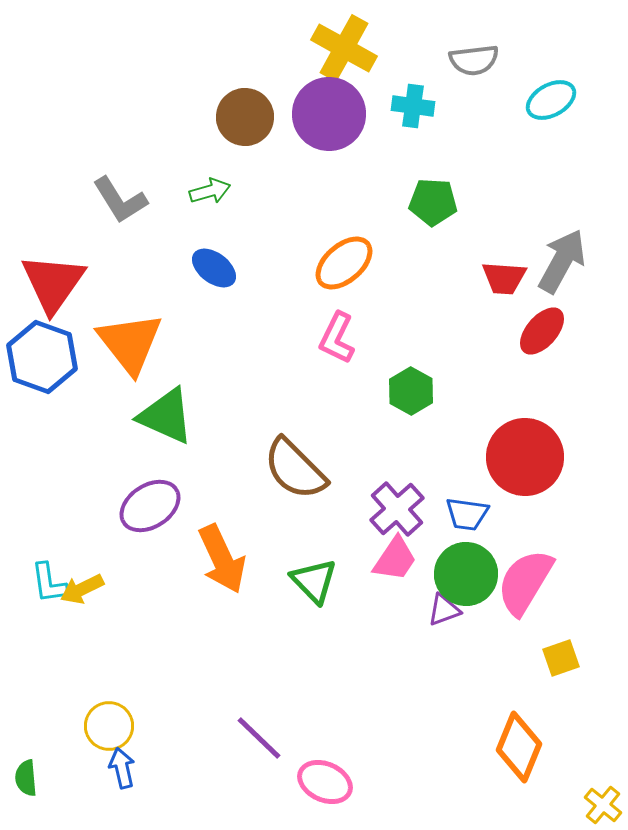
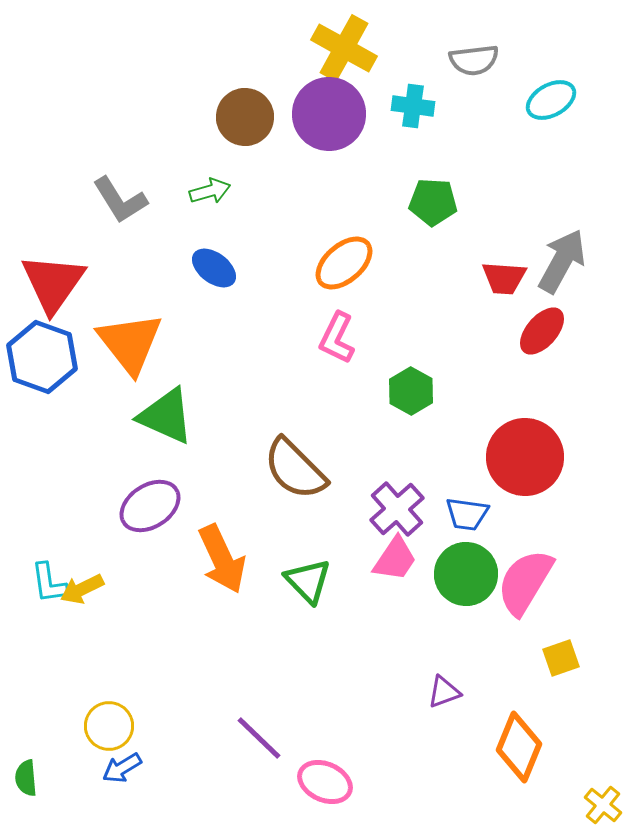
green triangle at (314, 581): moved 6 px left
purple triangle at (444, 610): moved 82 px down
blue arrow at (122, 768): rotated 108 degrees counterclockwise
